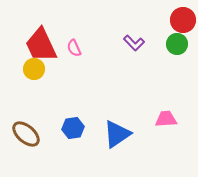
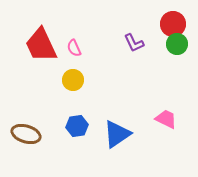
red circle: moved 10 px left, 4 px down
purple L-shape: rotated 20 degrees clockwise
yellow circle: moved 39 px right, 11 px down
pink trapezoid: rotated 30 degrees clockwise
blue hexagon: moved 4 px right, 2 px up
brown ellipse: rotated 24 degrees counterclockwise
